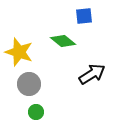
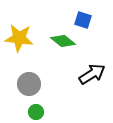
blue square: moved 1 px left, 4 px down; rotated 24 degrees clockwise
yellow star: moved 14 px up; rotated 12 degrees counterclockwise
